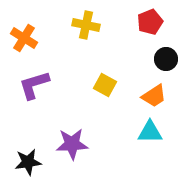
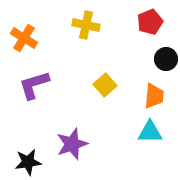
yellow square: rotated 20 degrees clockwise
orange trapezoid: rotated 52 degrees counterclockwise
purple star: rotated 16 degrees counterclockwise
